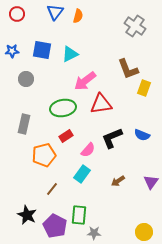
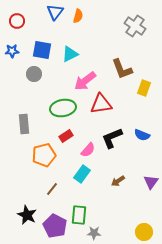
red circle: moved 7 px down
brown L-shape: moved 6 px left
gray circle: moved 8 px right, 5 px up
gray rectangle: rotated 18 degrees counterclockwise
